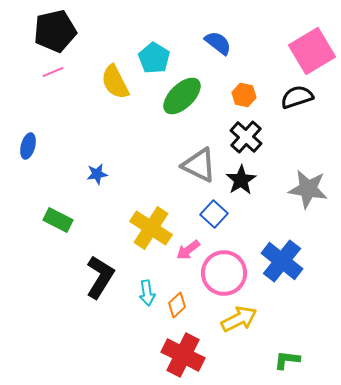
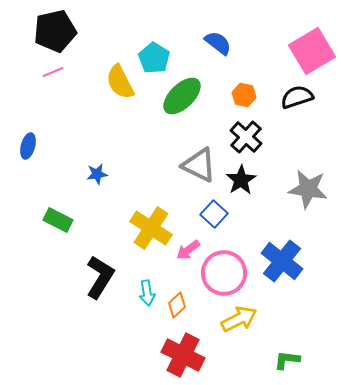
yellow semicircle: moved 5 px right
